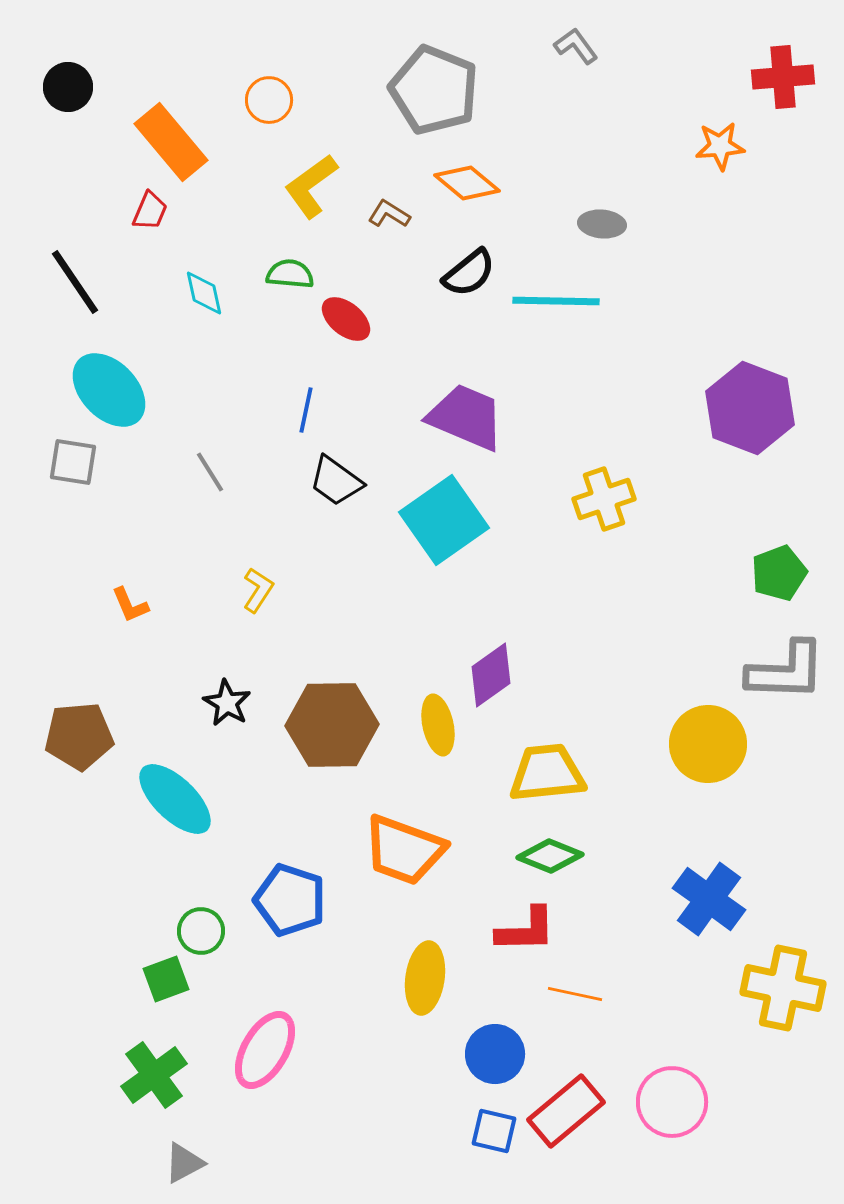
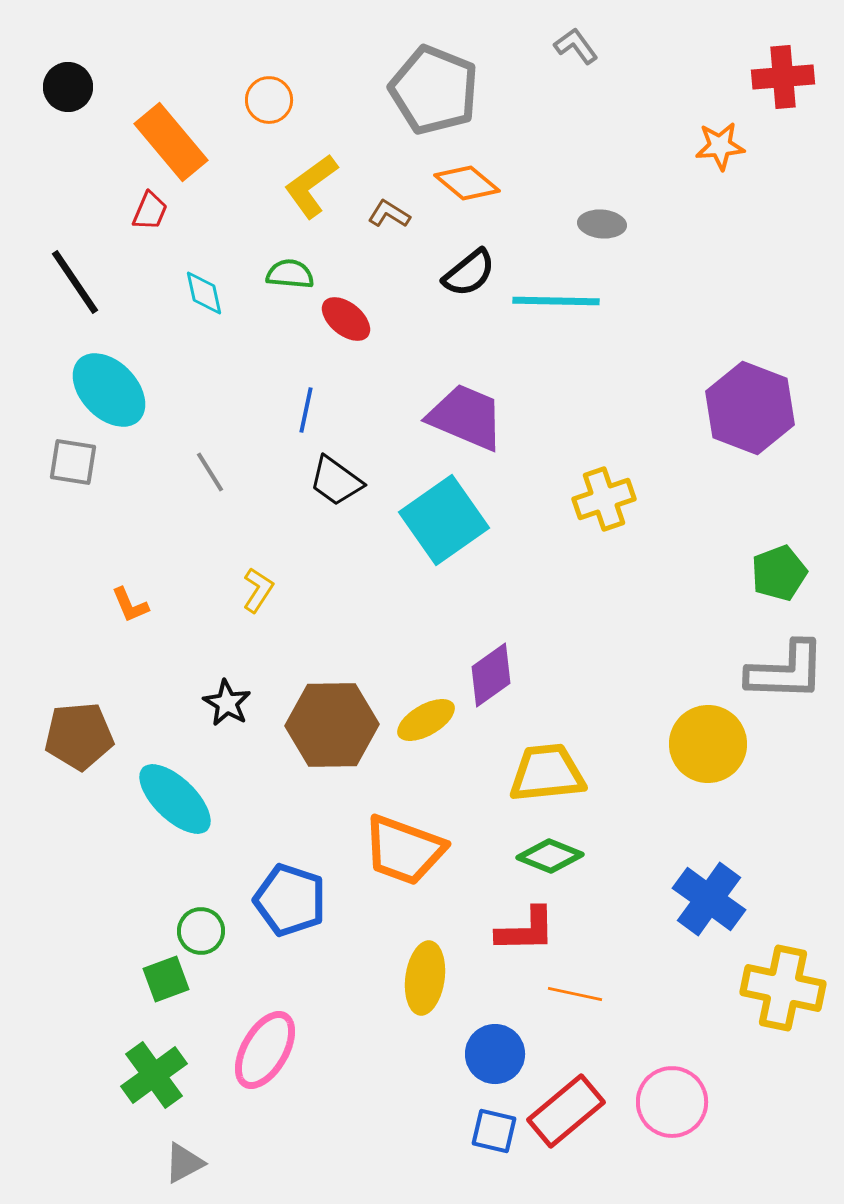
yellow ellipse at (438, 725): moved 12 px left, 5 px up; rotated 72 degrees clockwise
